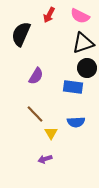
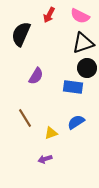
brown line: moved 10 px left, 4 px down; rotated 12 degrees clockwise
blue semicircle: rotated 150 degrees clockwise
yellow triangle: rotated 40 degrees clockwise
